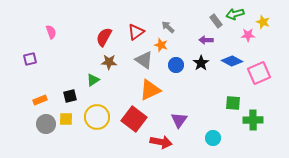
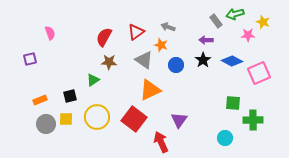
gray arrow: rotated 24 degrees counterclockwise
pink semicircle: moved 1 px left, 1 px down
black star: moved 2 px right, 3 px up
cyan circle: moved 12 px right
red arrow: rotated 125 degrees counterclockwise
